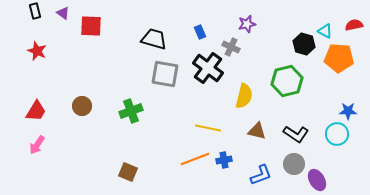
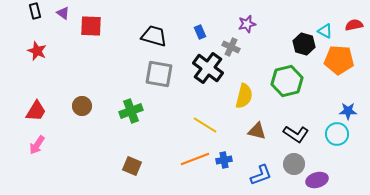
black trapezoid: moved 3 px up
orange pentagon: moved 2 px down
gray square: moved 6 px left
yellow line: moved 3 px left, 3 px up; rotated 20 degrees clockwise
brown square: moved 4 px right, 6 px up
purple ellipse: rotated 75 degrees counterclockwise
